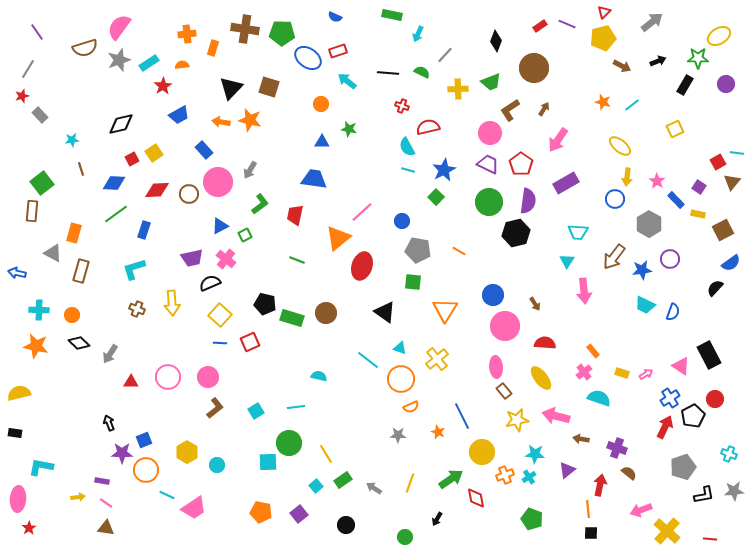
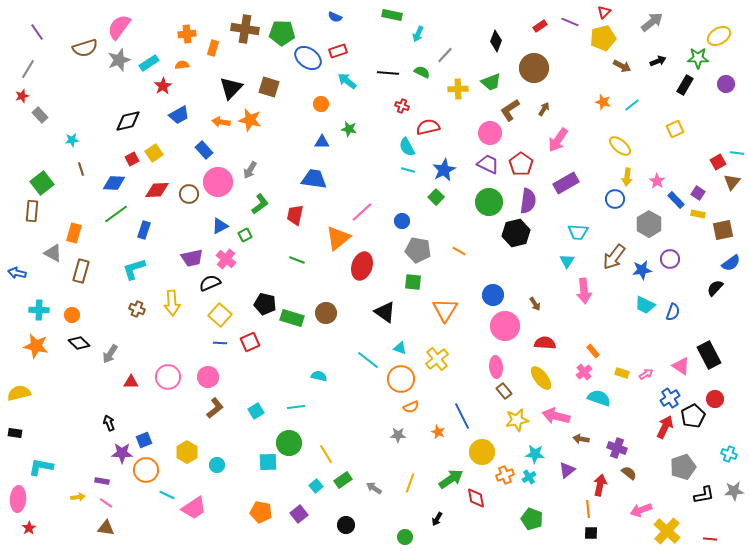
purple line at (567, 24): moved 3 px right, 2 px up
black diamond at (121, 124): moved 7 px right, 3 px up
purple square at (699, 187): moved 1 px left, 6 px down
brown square at (723, 230): rotated 15 degrees clockwise
